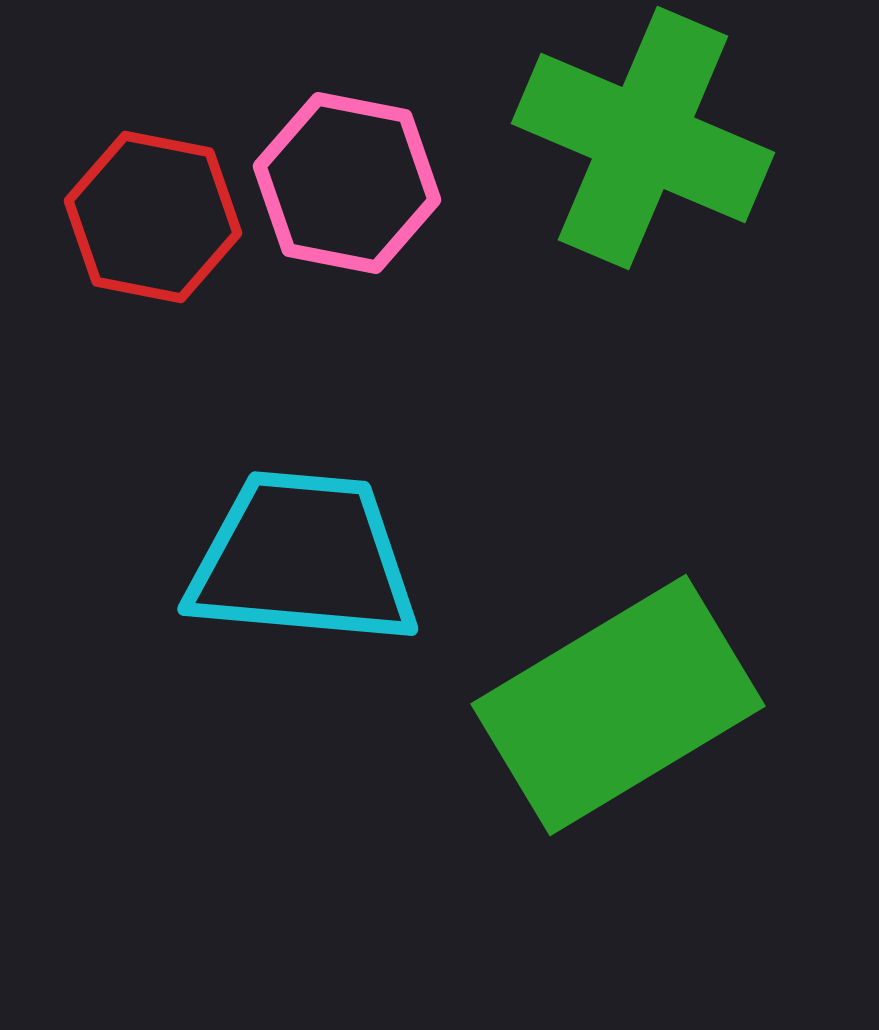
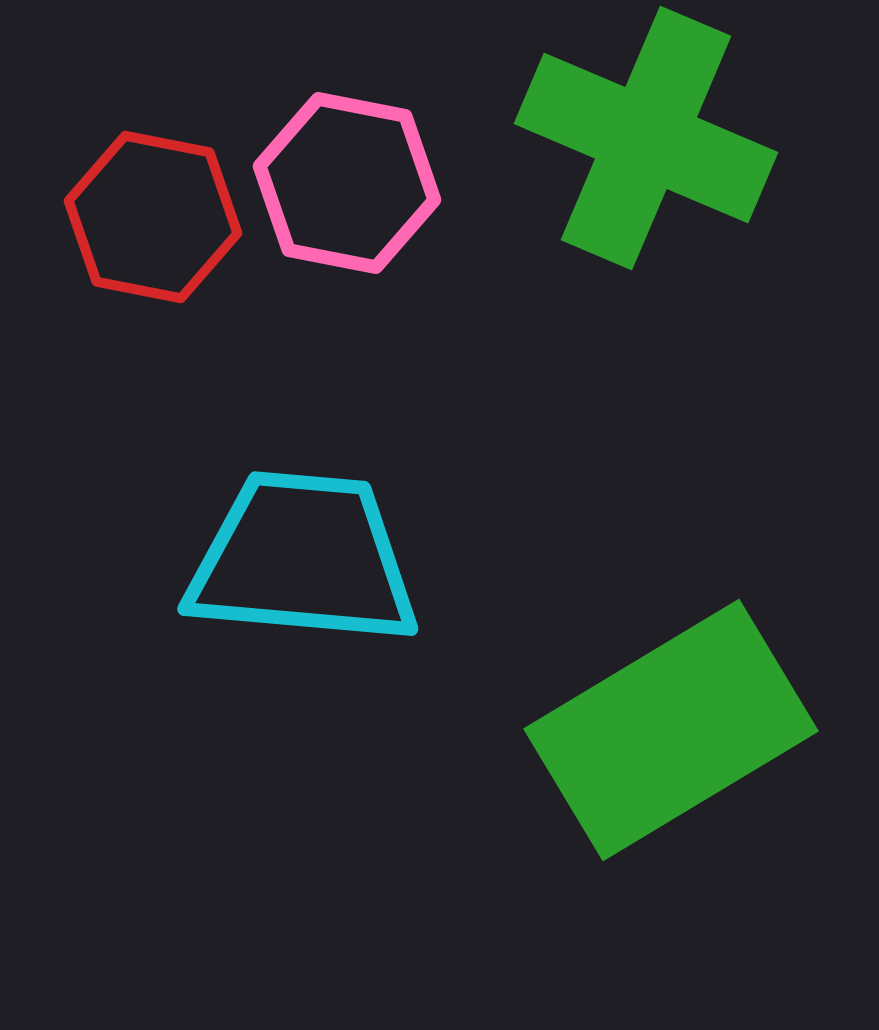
green cross: moved 3 px right
green rectangle: moved 53 px right, 25 px down
